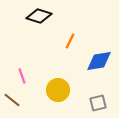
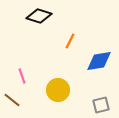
gray square: moved 3 px right, 2 px down
